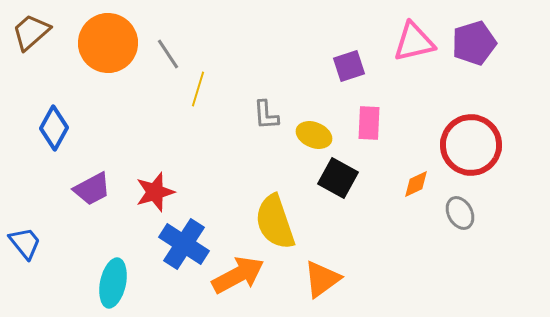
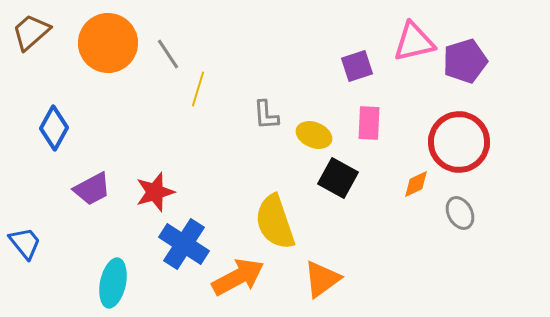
purple pentagon: moved 9 px left, 18 px down
purple square: moved 8 px right
red circle: moved 12 px left, 3 px up
orange arrow: moved 2 px down
